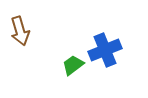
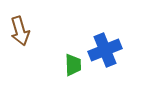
green trapezoid: rotated 125 degrees clockwise
